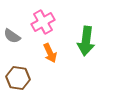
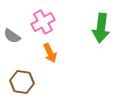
green arrow: moved 15 px right, 13 px up
brown hexagon: moved 4 px right, 4 px down
